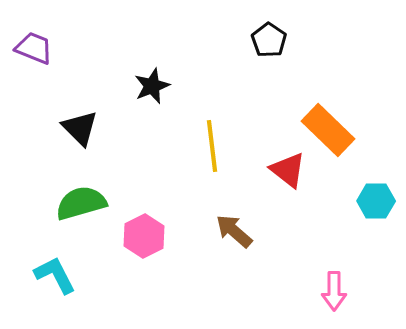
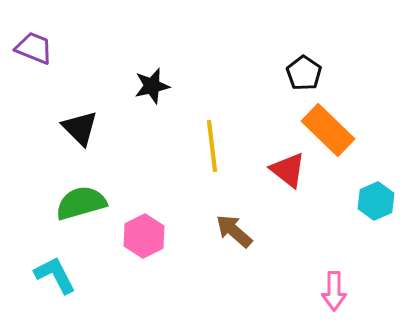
black pentagon: moved 35 px right, 33 px down
black star: rotated 9 degrees clockwise
cyan hexagon: rotated 24 degrees counterclockwise
